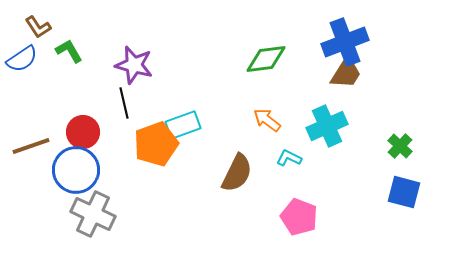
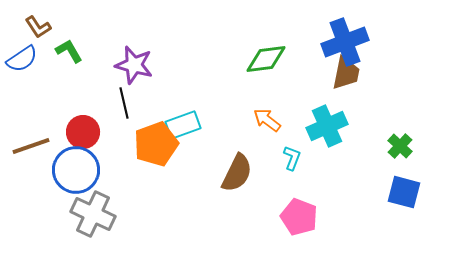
brown trapezoid: rotated 21 degrees counterclockwise
cyan L-shape: moved 3 px right; rotated 85 degrees clockwise
